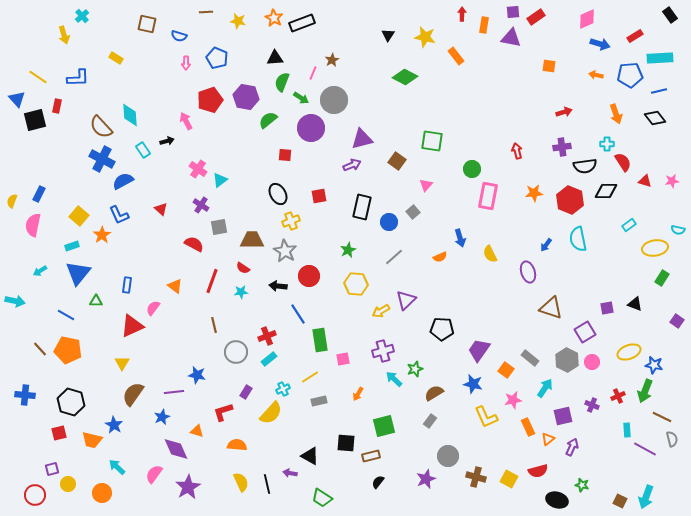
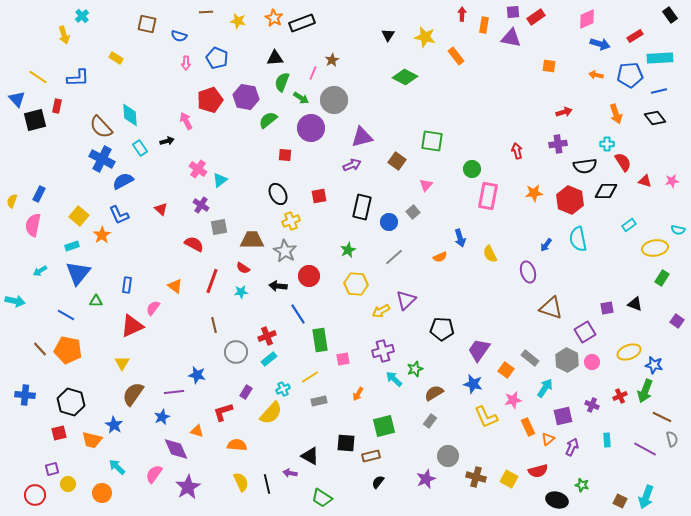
purple triangle at (362, 139): moved 2 px up
purple cross at (562, 147): moved 4 px left, 3 px up
cyan rectangle at (143, 150): moved 3 px left, 2 px up
red cross at (618, 396): moved 2 px right
cyan rectangle at (627, 430): moved 20 px left, 10 px down
